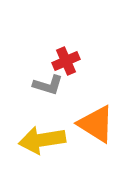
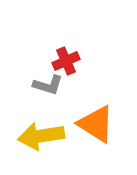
yellow arrow: moved 1 px left, 4 px up
